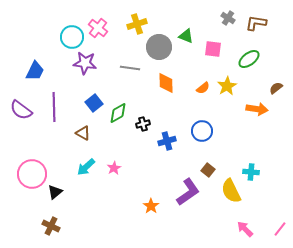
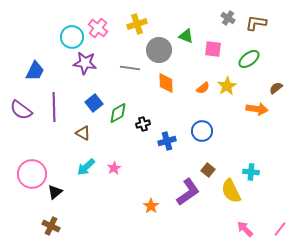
gray circle: moved 3 px down
